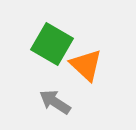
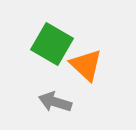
gray arrow: rotated 16 degrees counterclockwise
